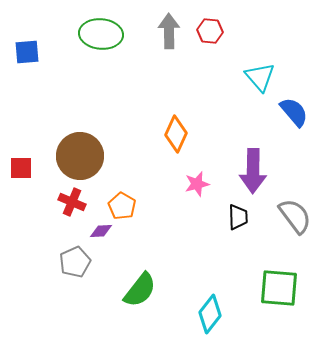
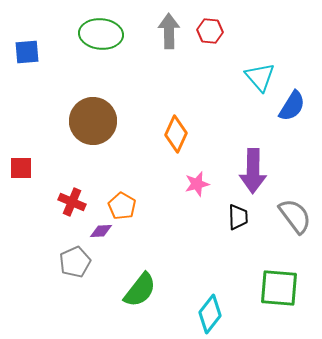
blue semicircle: moved 2 px left, 6 px up; rotated 72 degrees clockwise
brown circle: moved 13 px right, 35 px up
